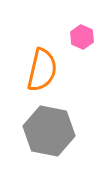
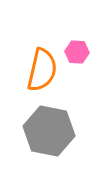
pink hexagon: moved 5 px left, 15 px down; rotated 20 degrees counterclockwise
